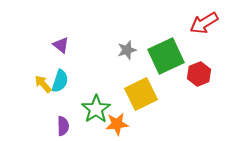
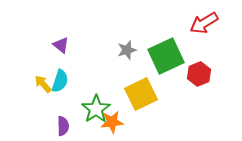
orange star: moved 5 px left, 2 px up
